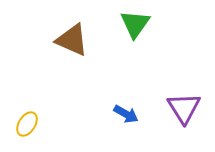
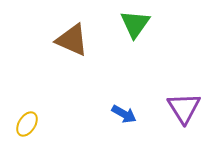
blue arrow: moved 2 px left
